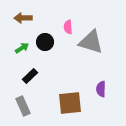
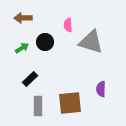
pink semicircle: moved 2 px up
black rectangle: moved 3 px down
gray rectangle: moved 15 px right; rotated 24 degrees clockwise
